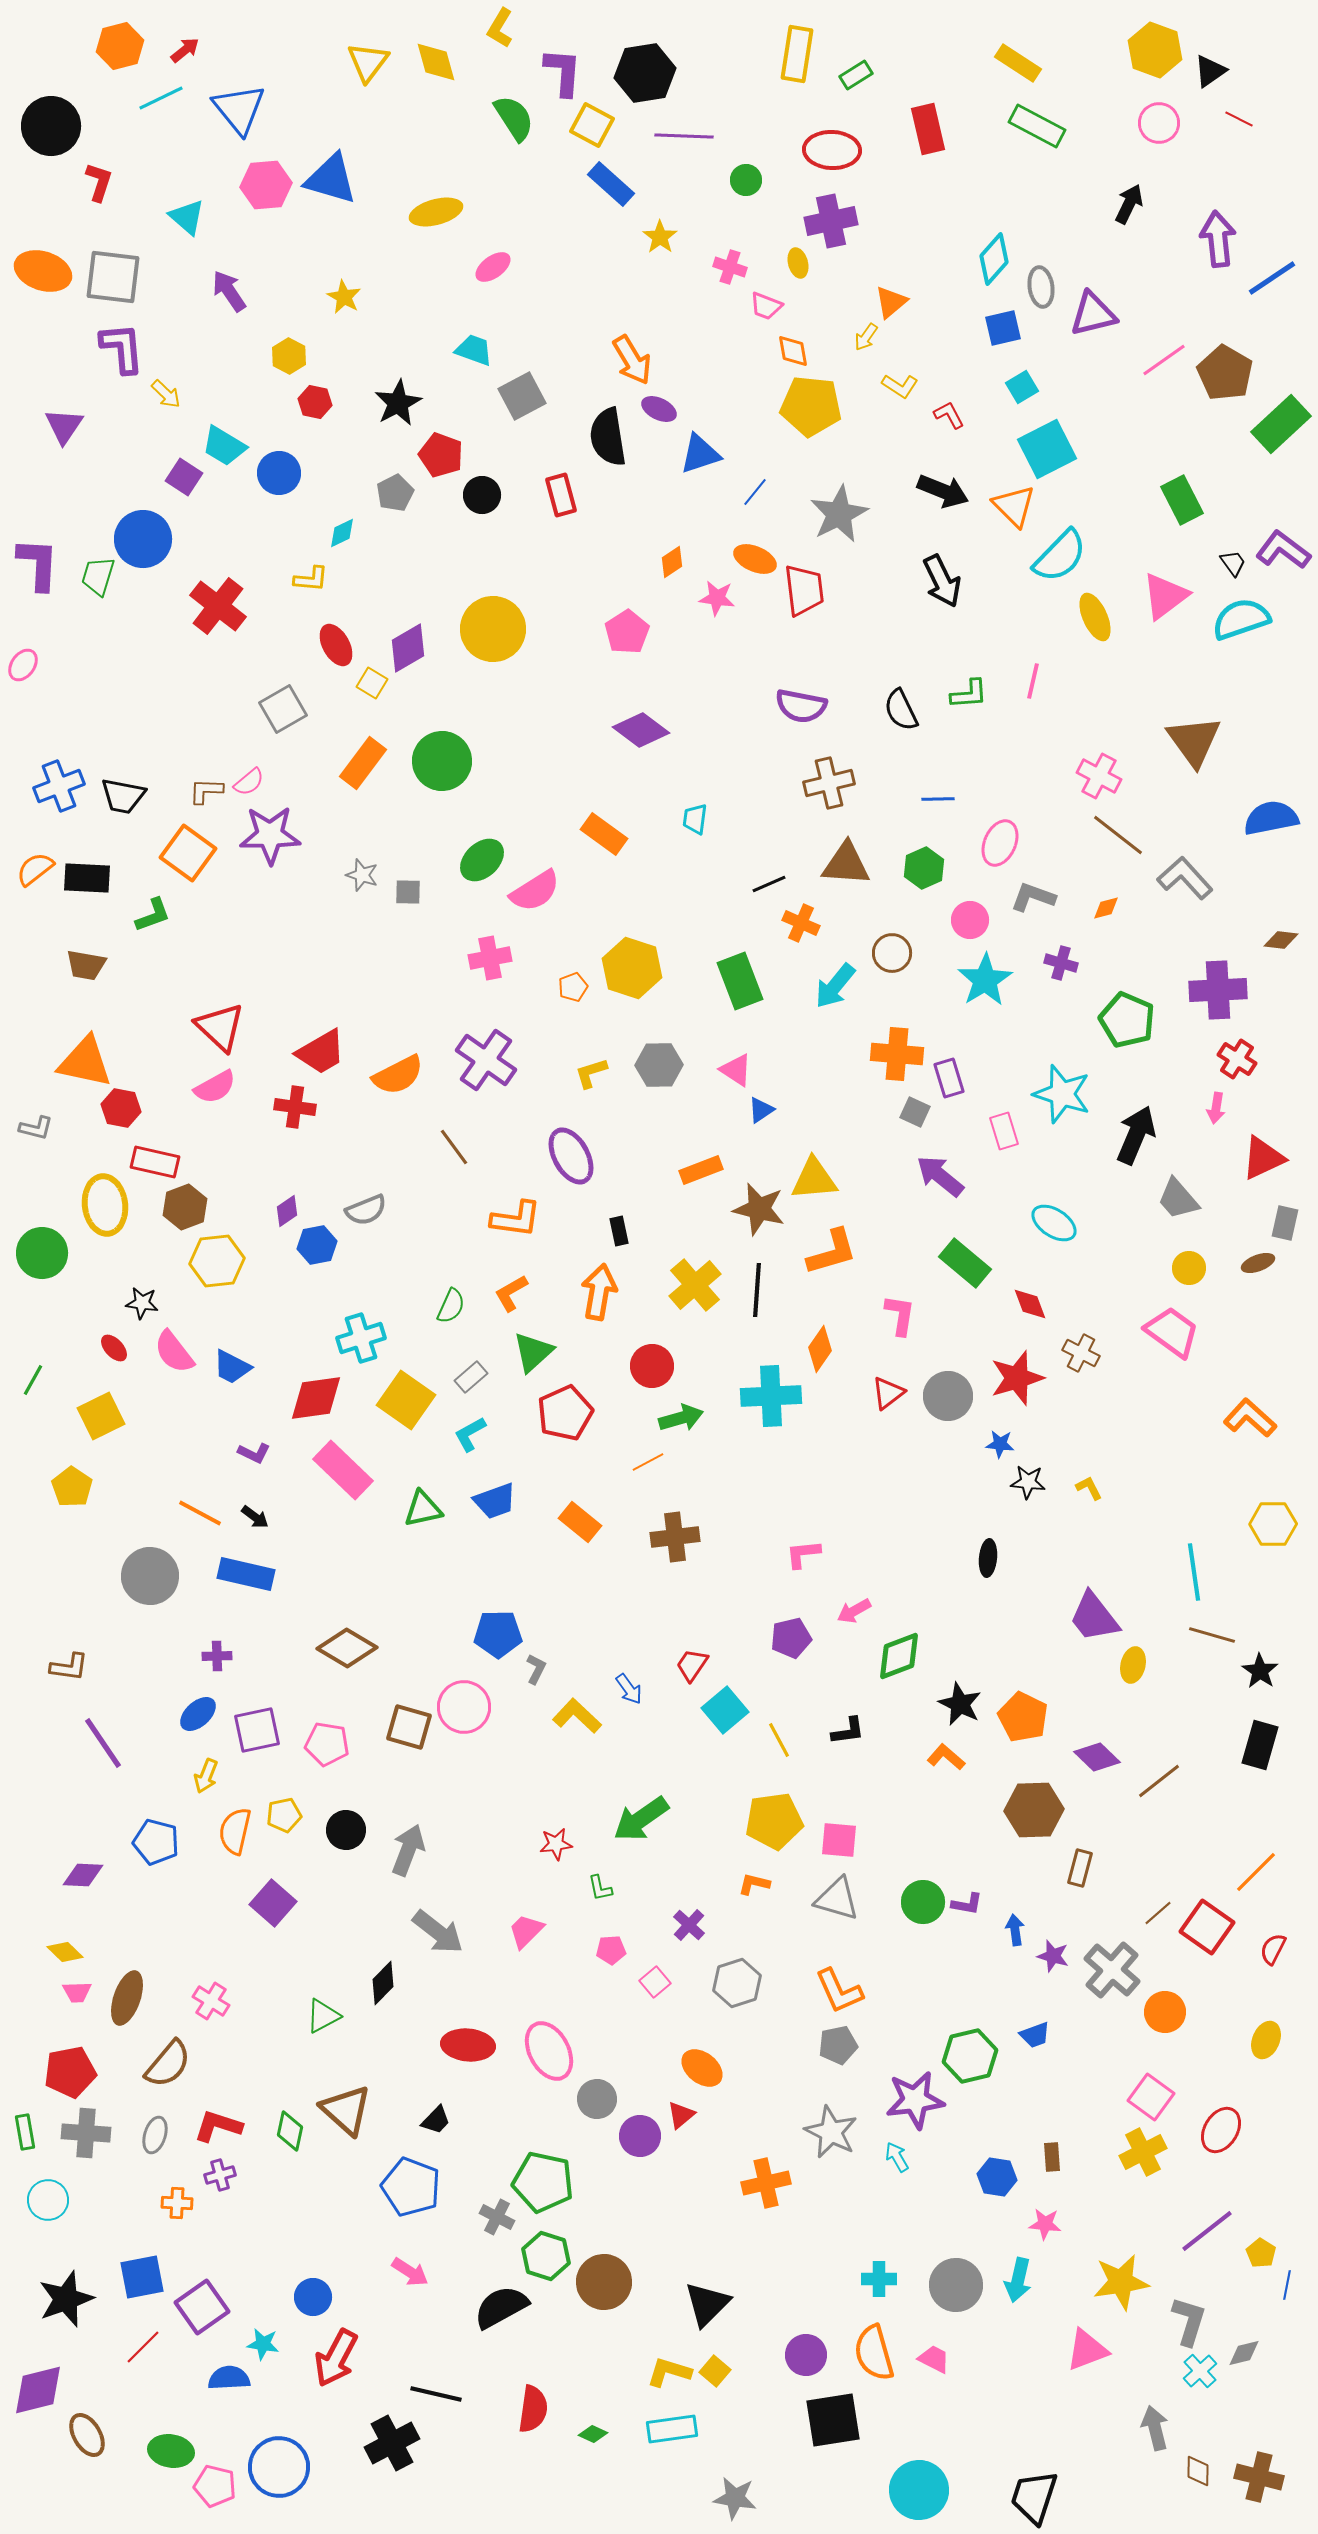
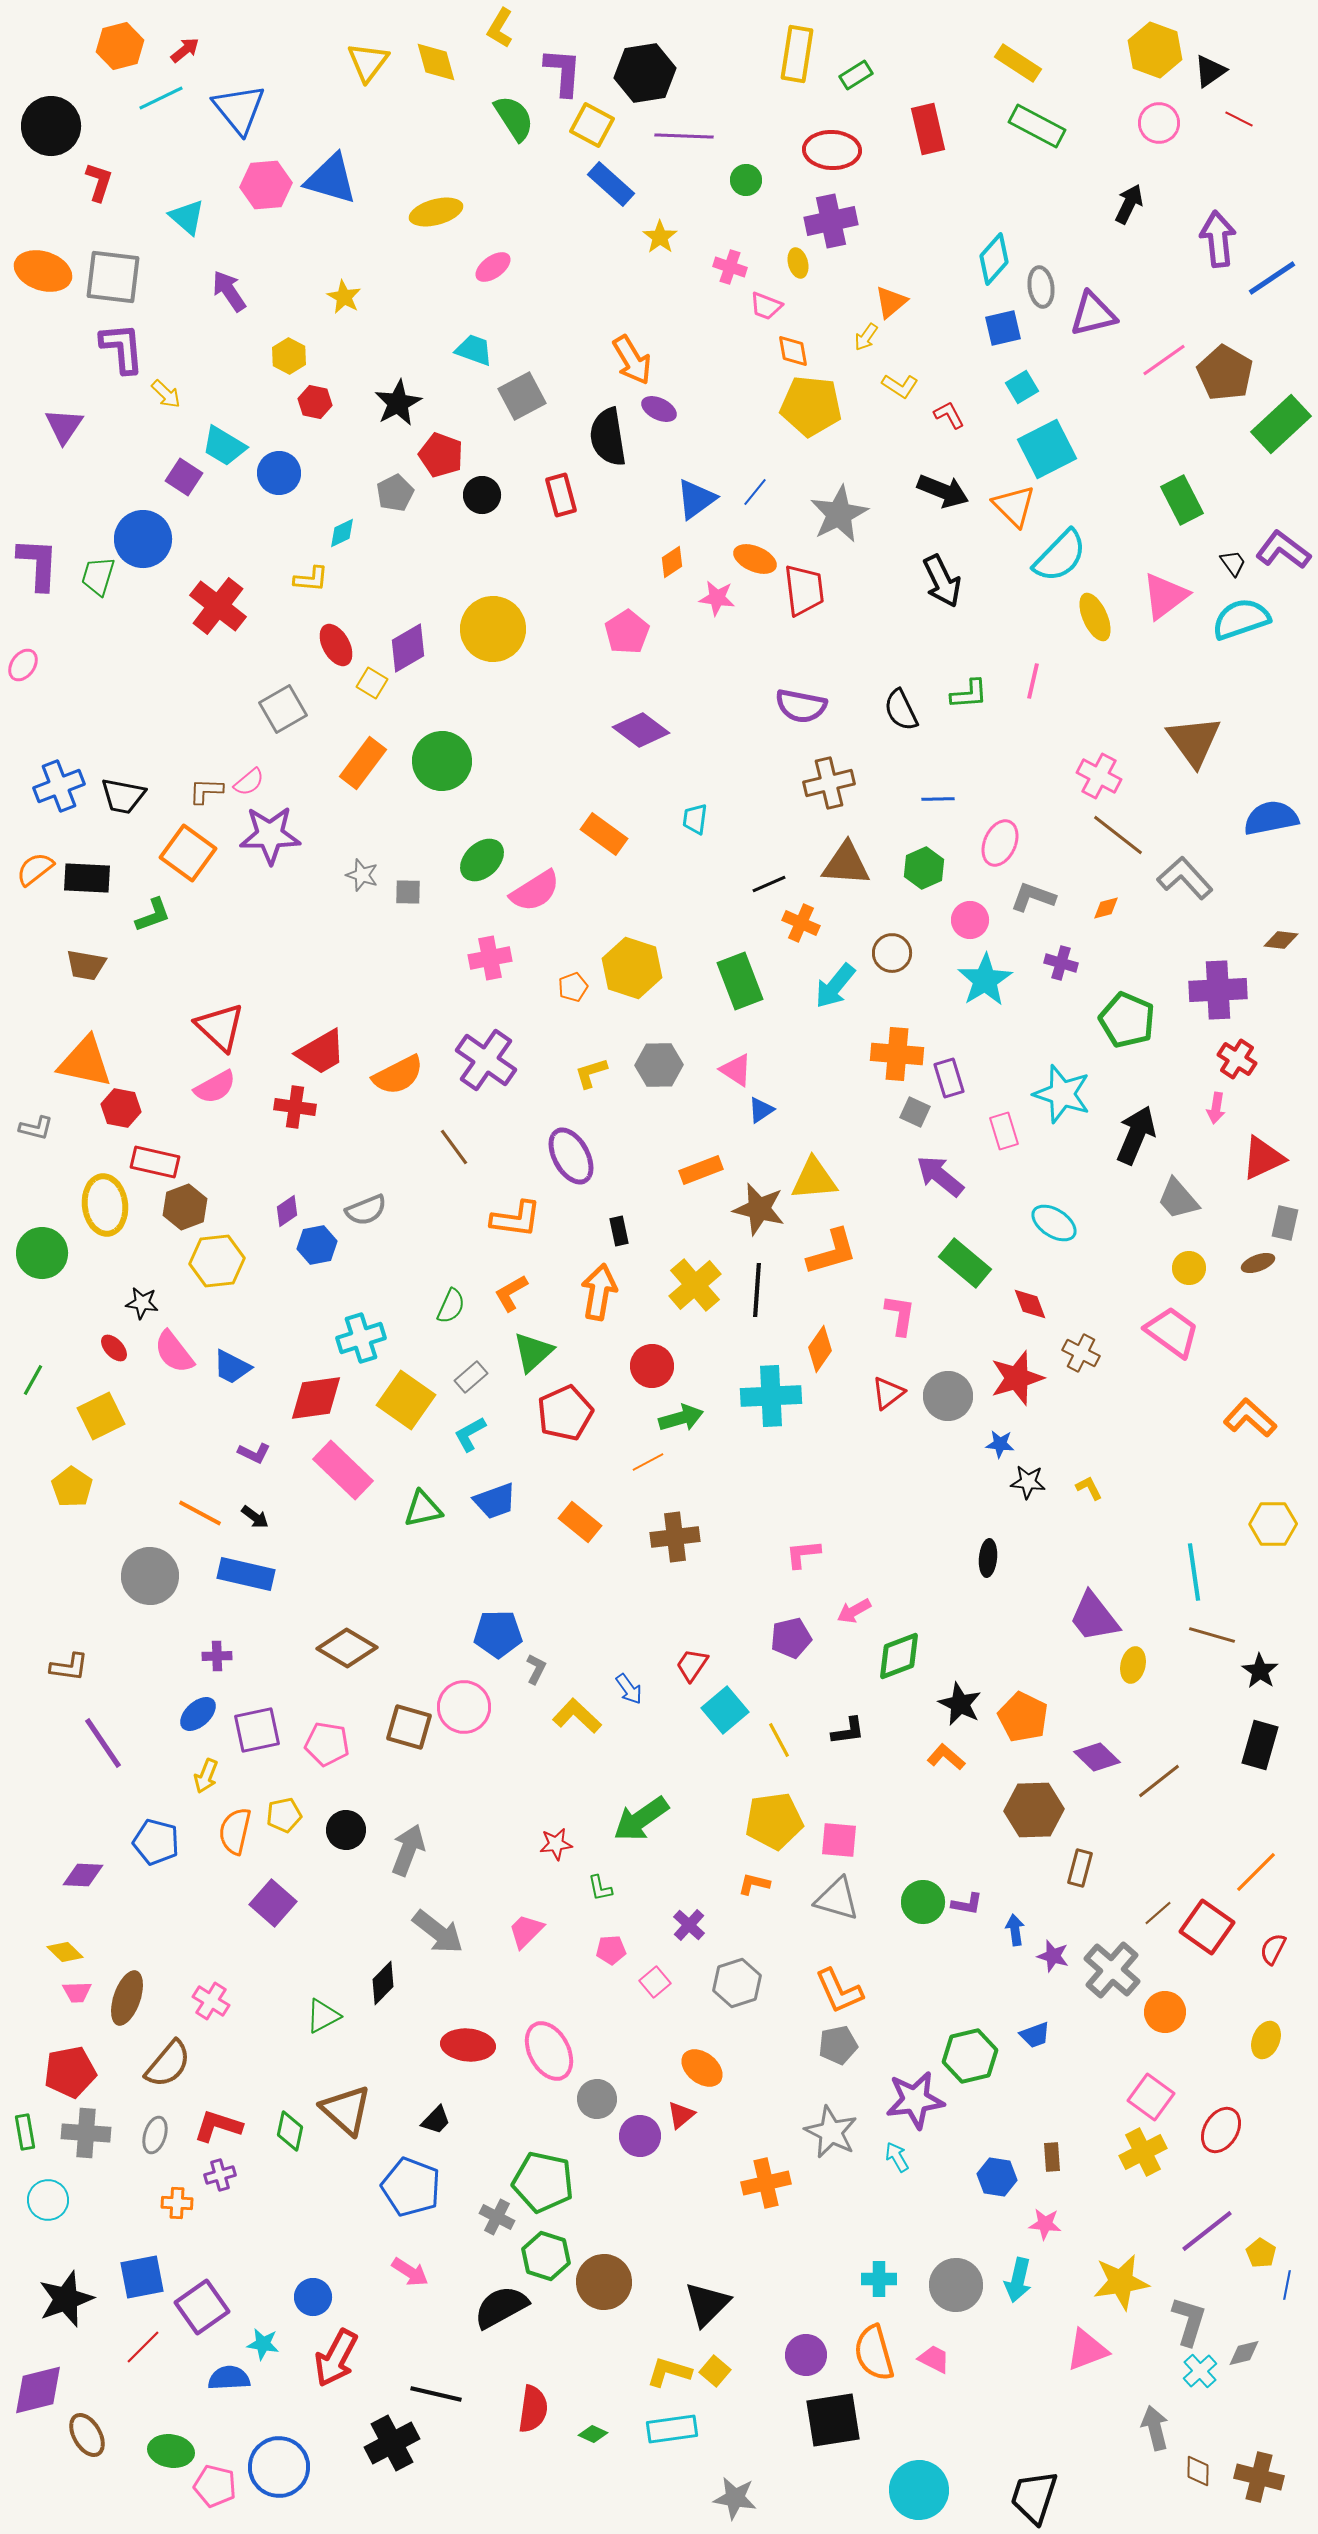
blue triangle at (700, 454): moved 4 px left, 45 px down; rotated 18 degrees counterclockwise
